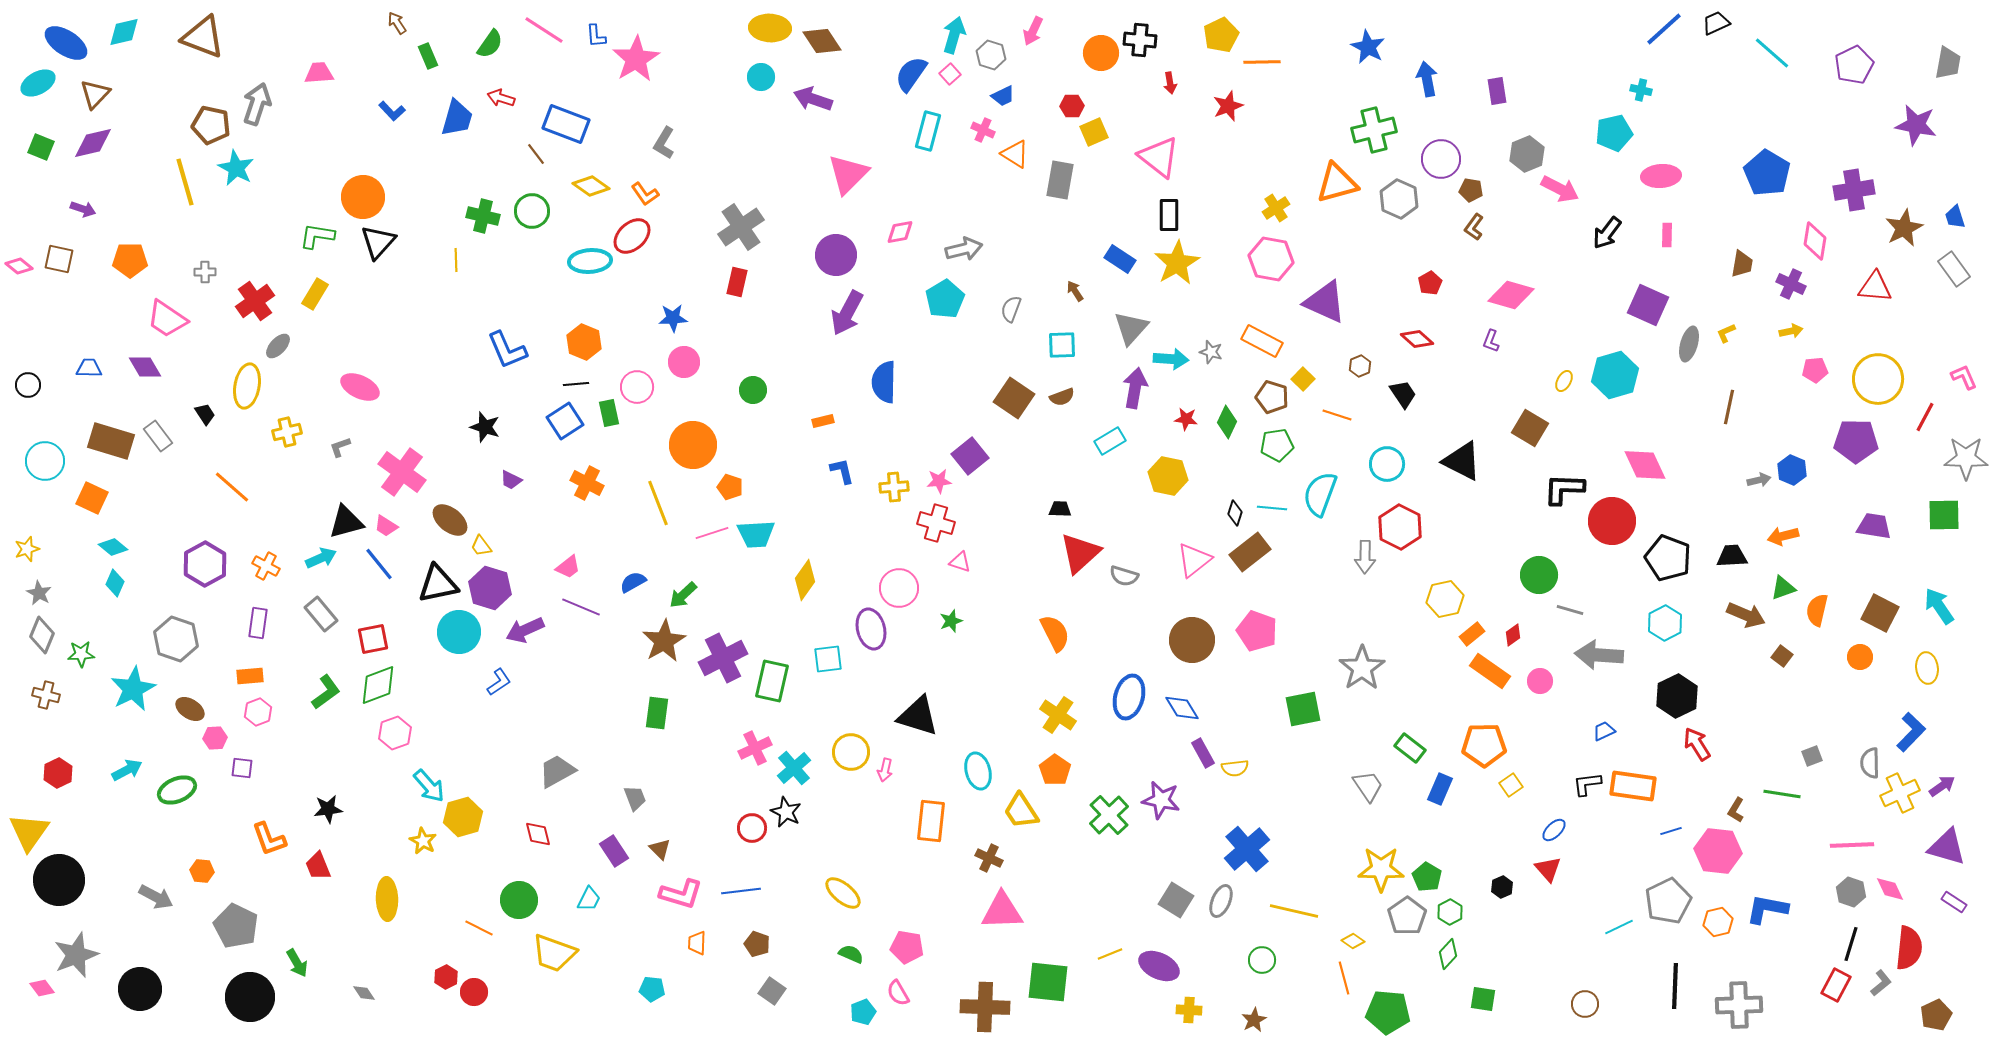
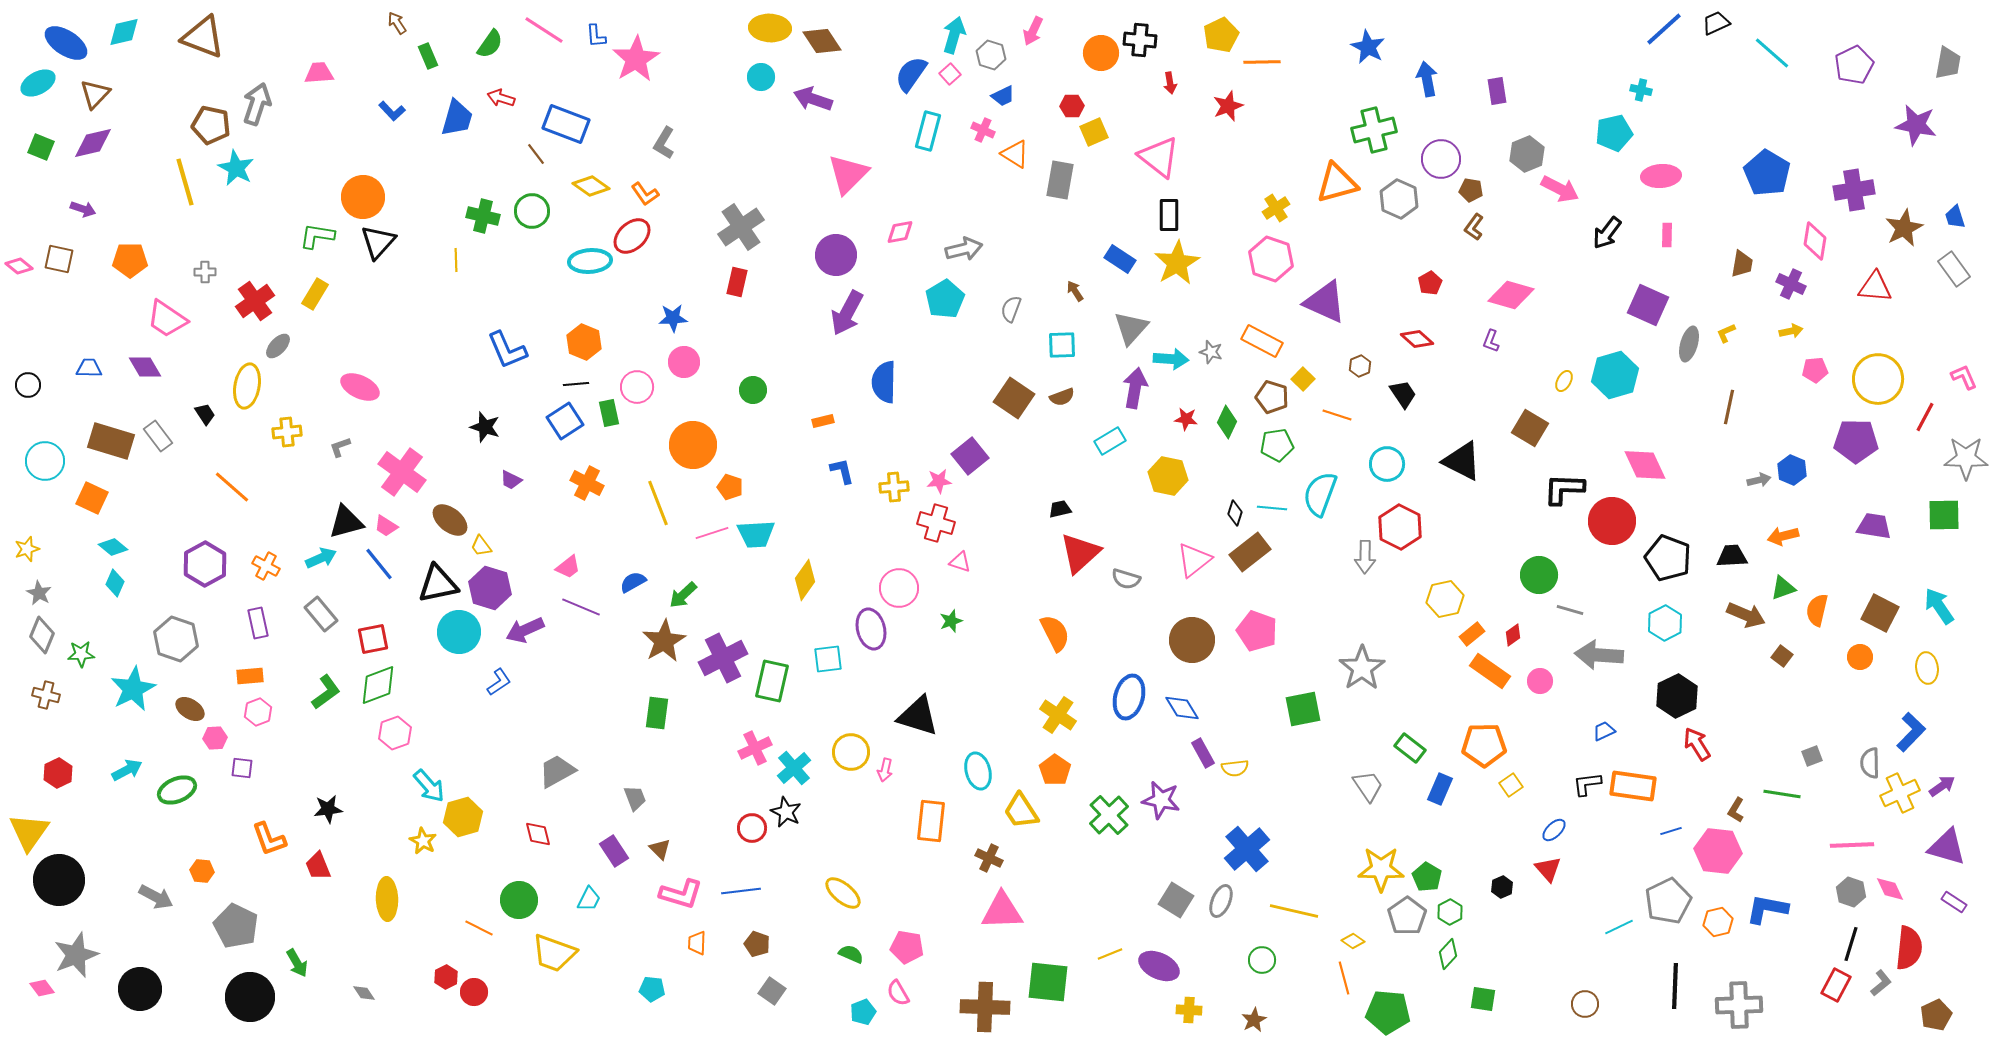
pink hexagon at (1271, 259): rotated 9 degrees clockwise
yellow cross at (287, 432): rotated 8 degrees clockwise
black trapezoid at (1060, 509): rotated 15 degrees counterclockwise
gray semicircle at (1124, 576): moved 2 px right, 3 px down
purple rectangle at (258, 623): rotated 20 degrees counterclockwise
